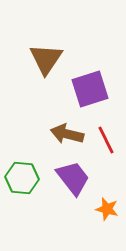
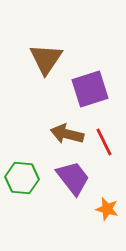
red line: moved 2 px left, 2 px down
